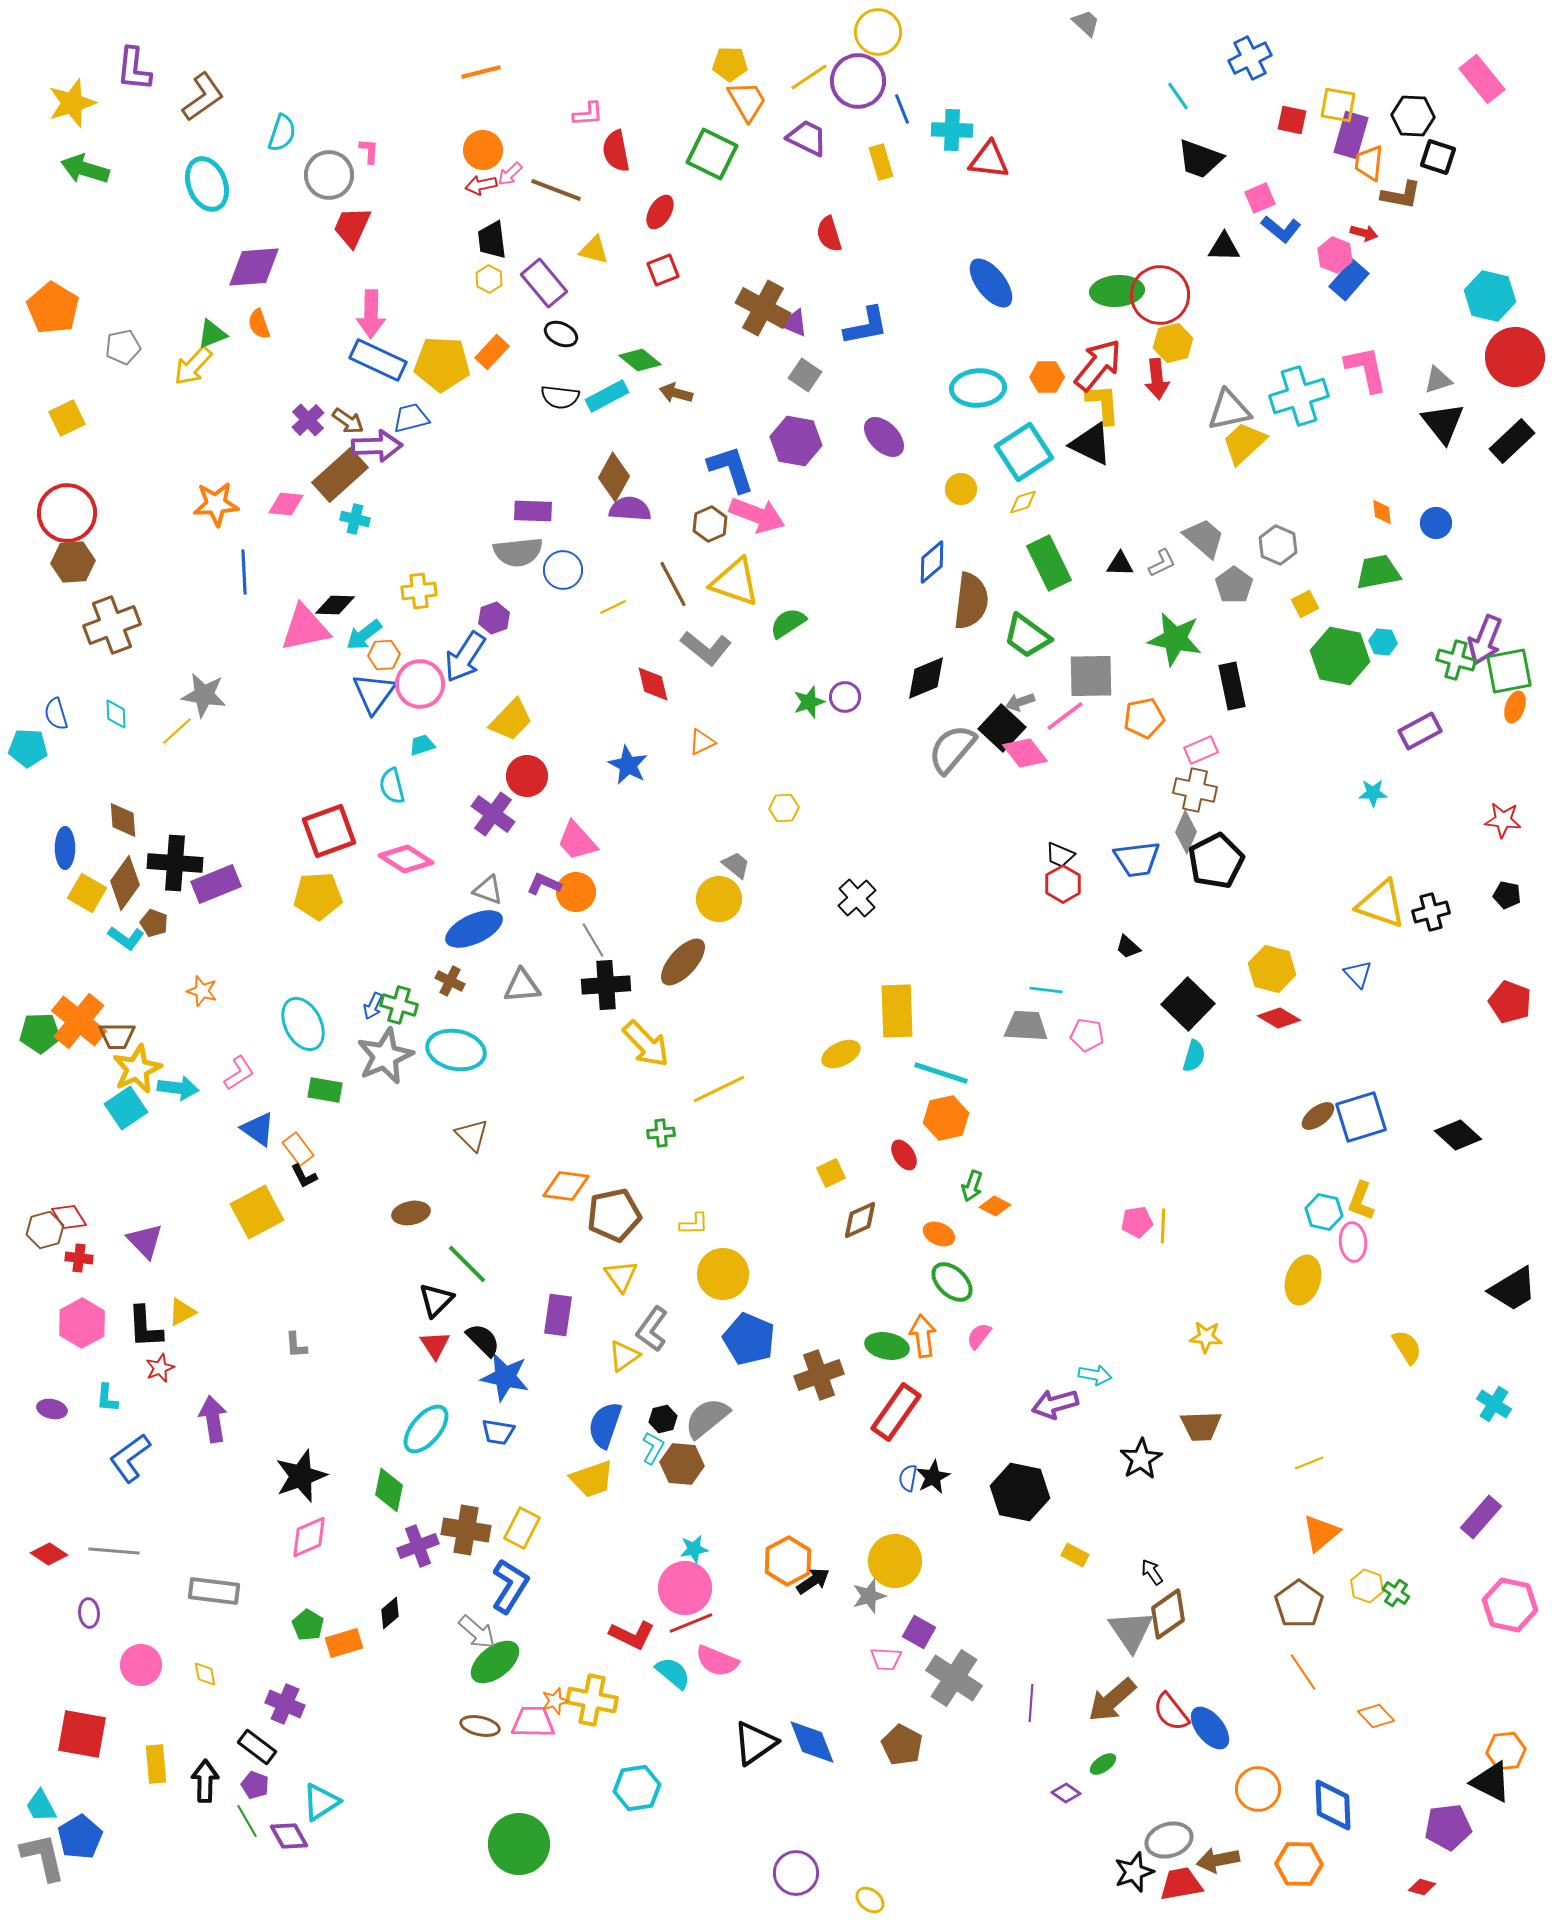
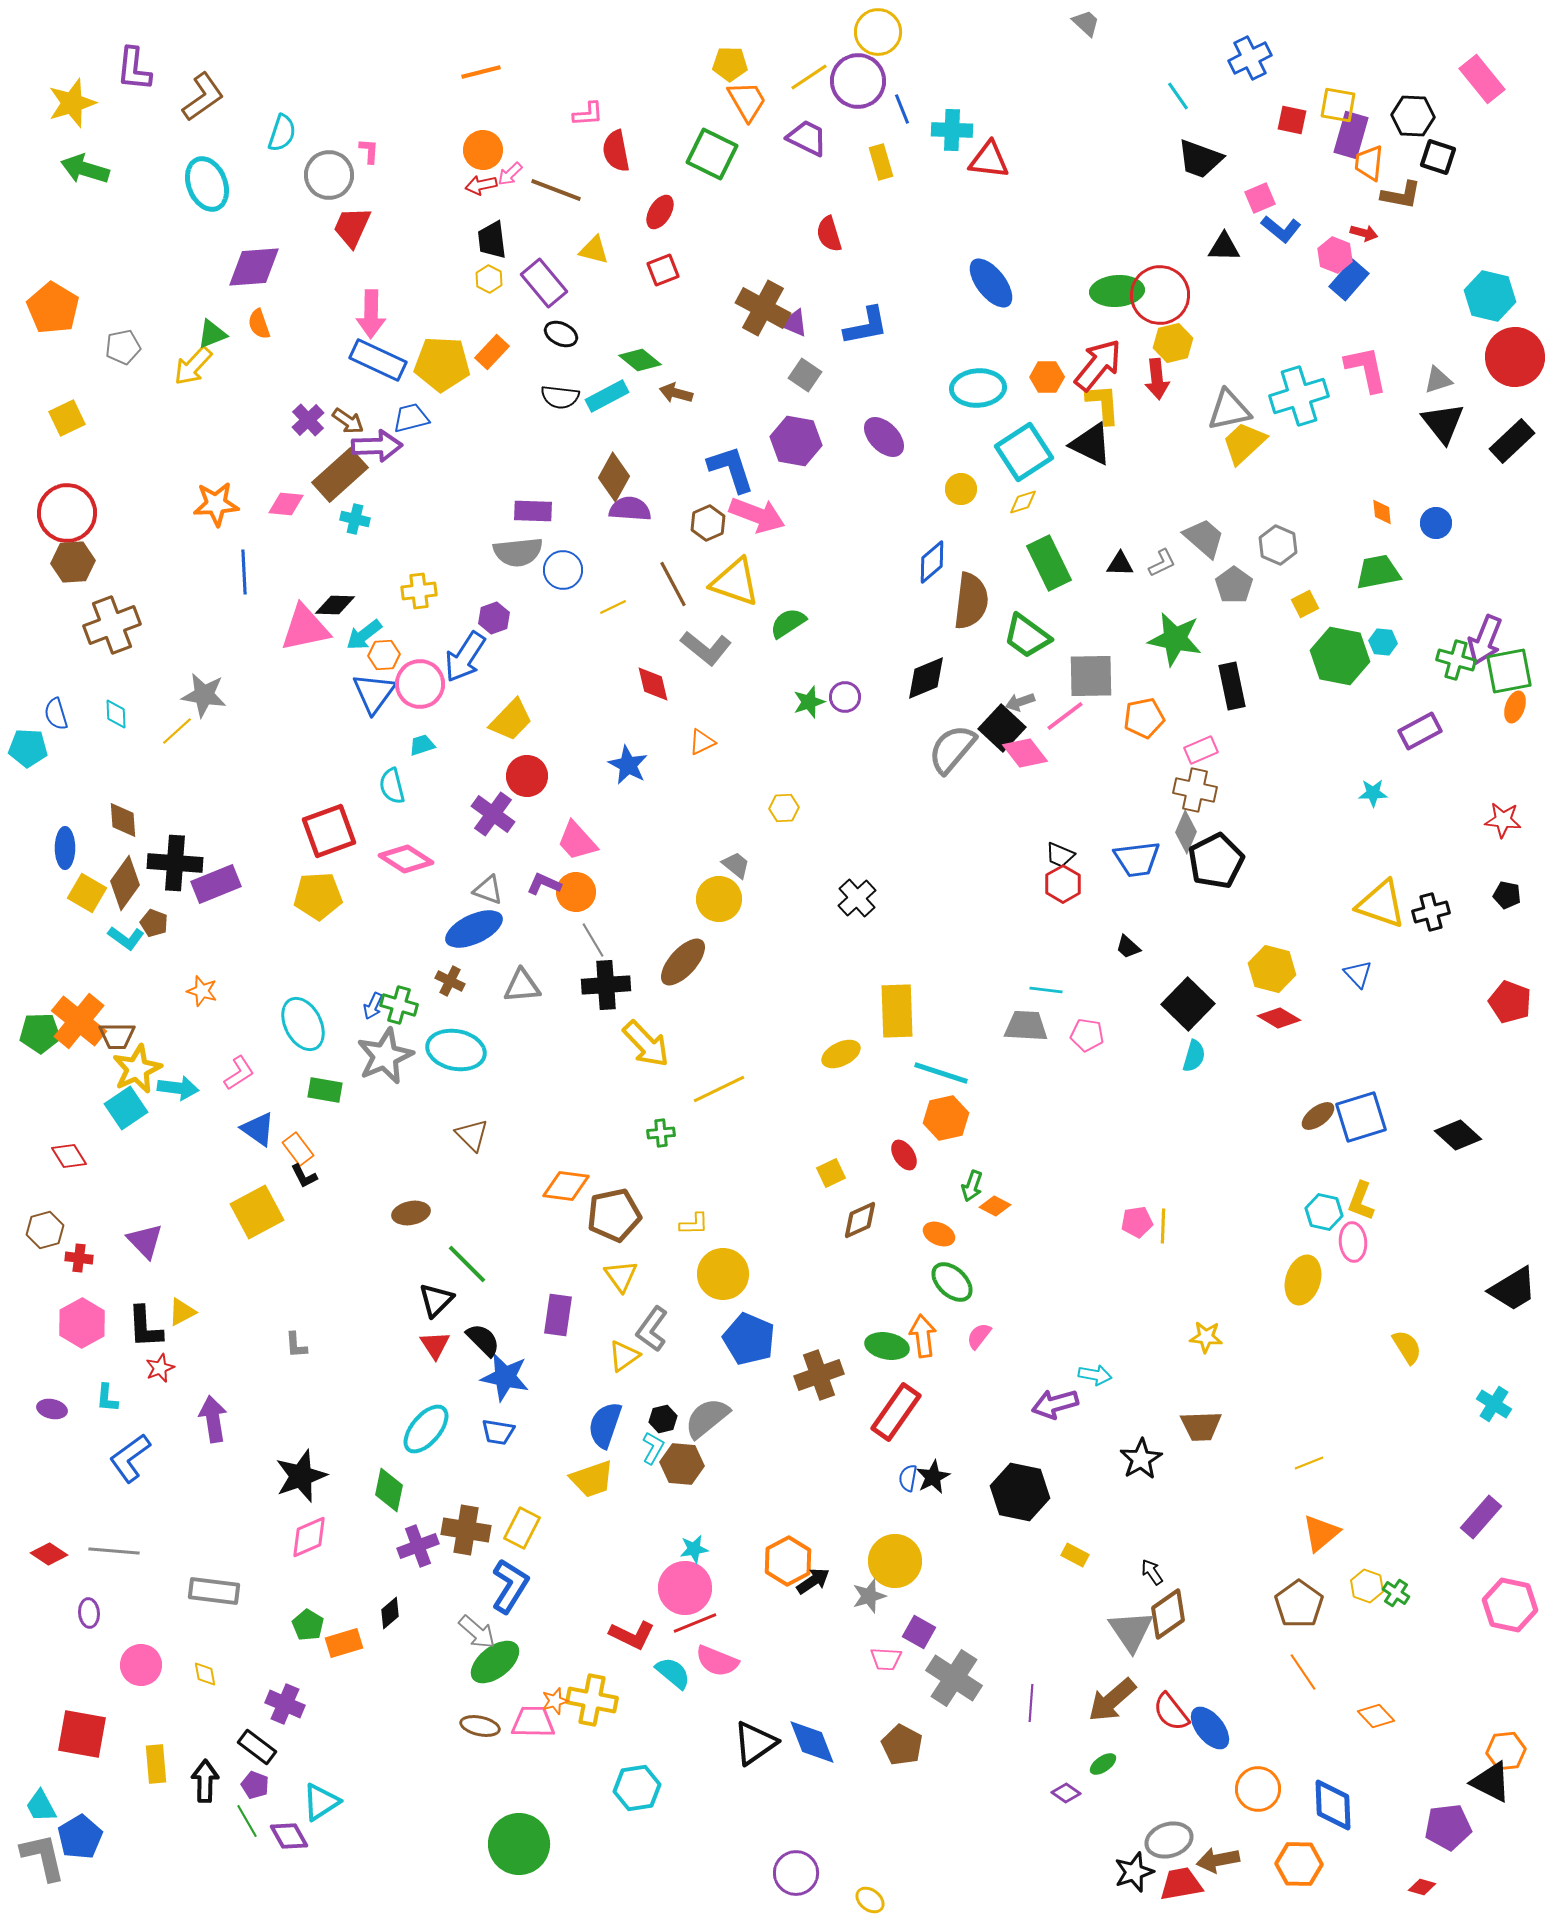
brown hexagon at (710, 524): moved 2 px left, 1 px up
red diamond at (69, 1217): moved 61 px up
red line at (691, 1623): moved 4 px right
